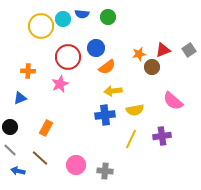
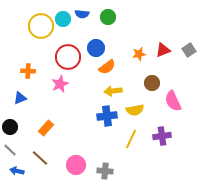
brown circle: moved 16 px down
pink semicircle: rotated 25 degrees clockwise
blue cross: moved 2 px right, 1 px down
orange rectangle: rotated 14 degrees clockwise
blue arrow: moved 1 px left
